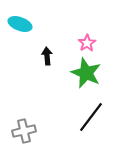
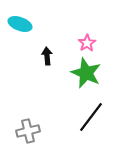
gray cross: moved 4 px right
